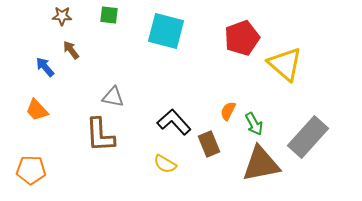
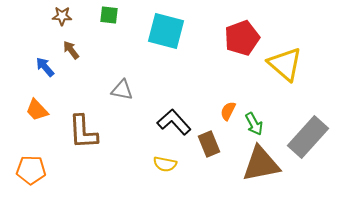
gray triangle: moved 9 px right, 7 px up
brown L-shape: moved 17 px left, 3 px up
yellow semicircle: rotated 20 degrees counterclockwise
